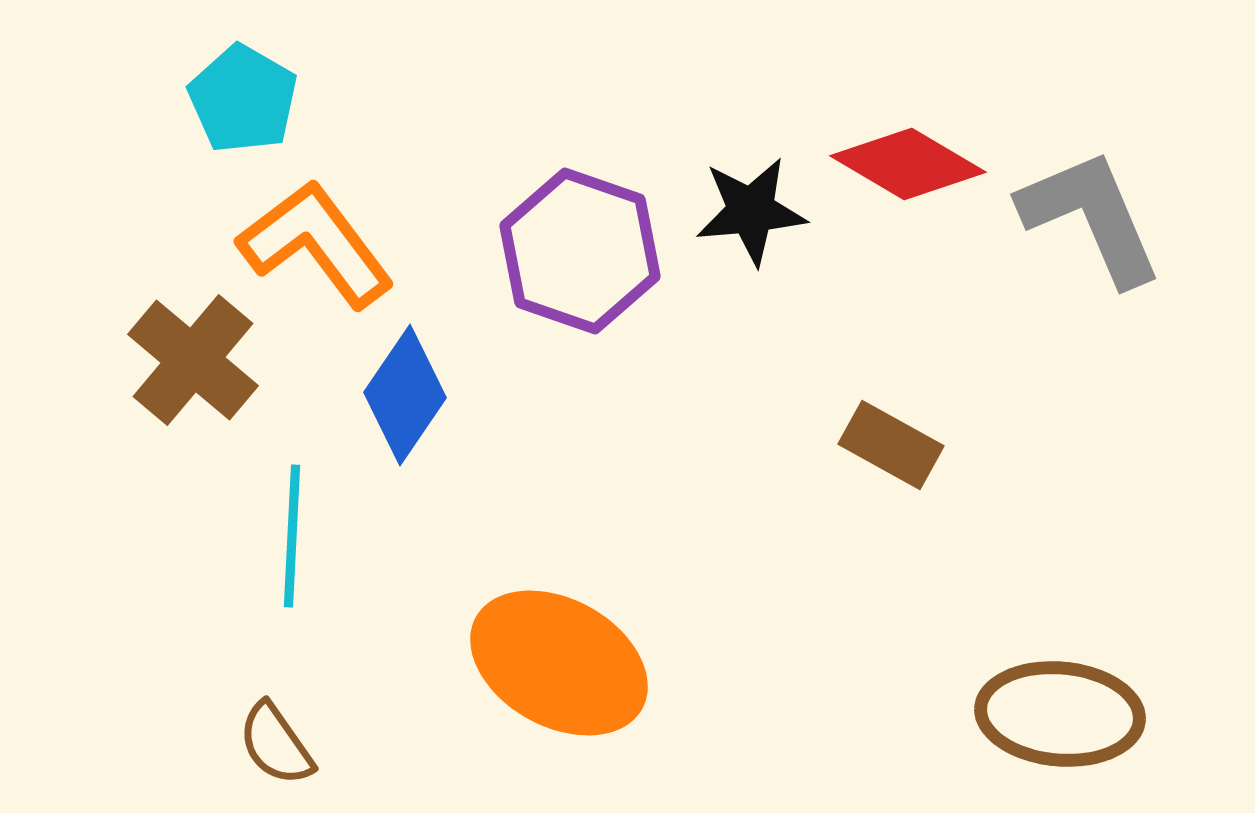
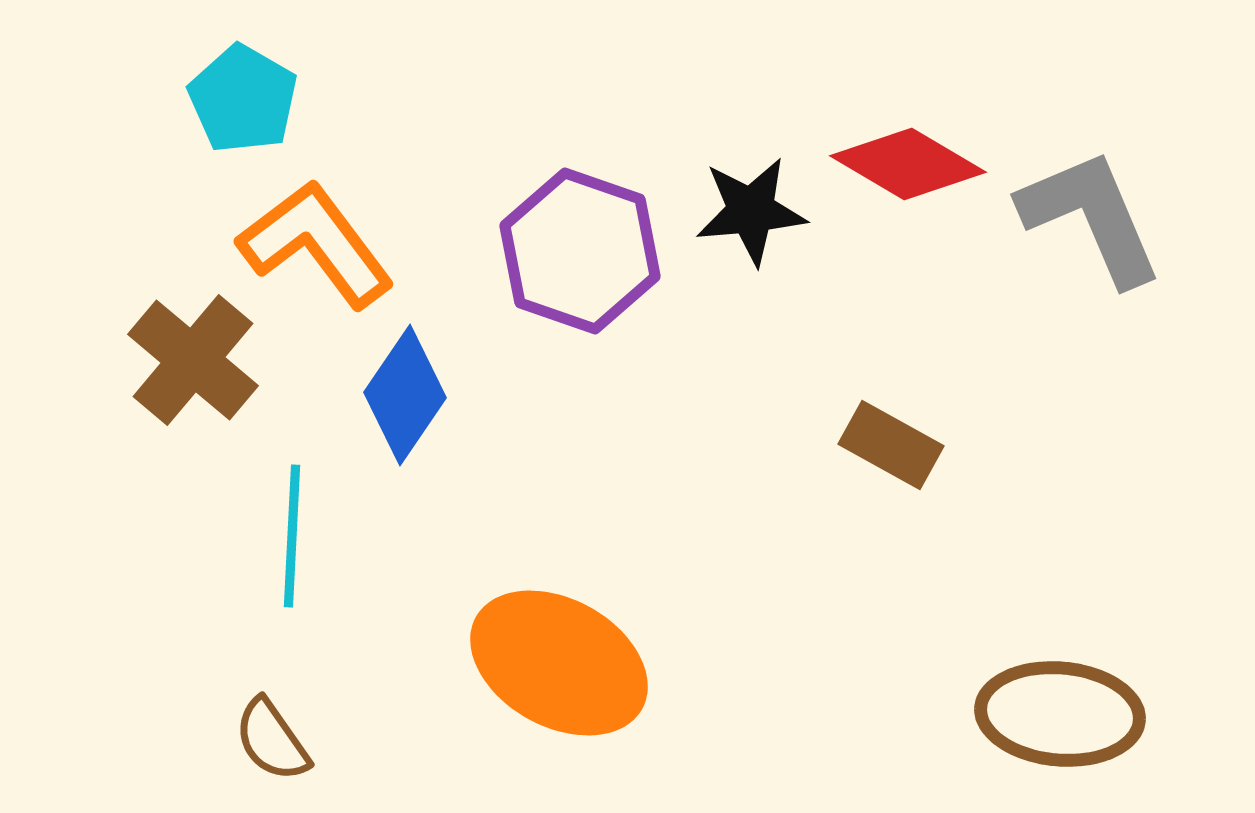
brown semicircle: moved 4 px left, 4 px up
